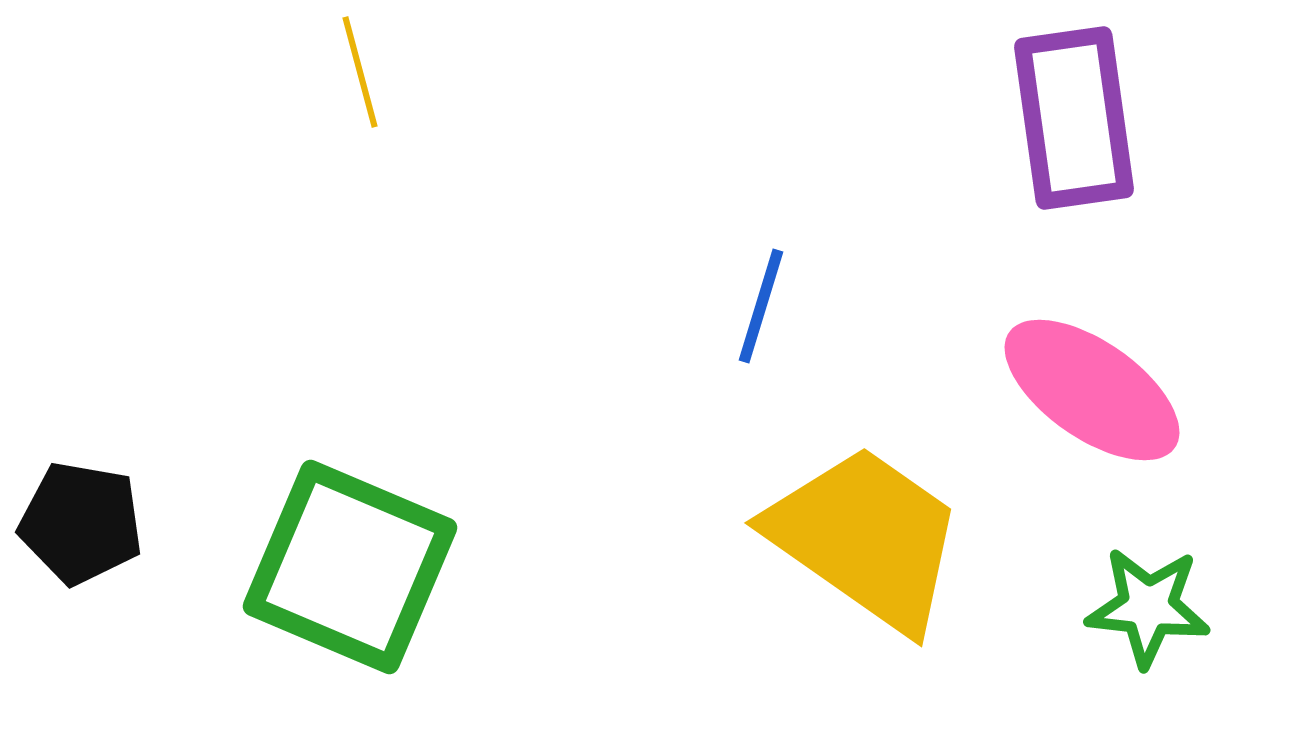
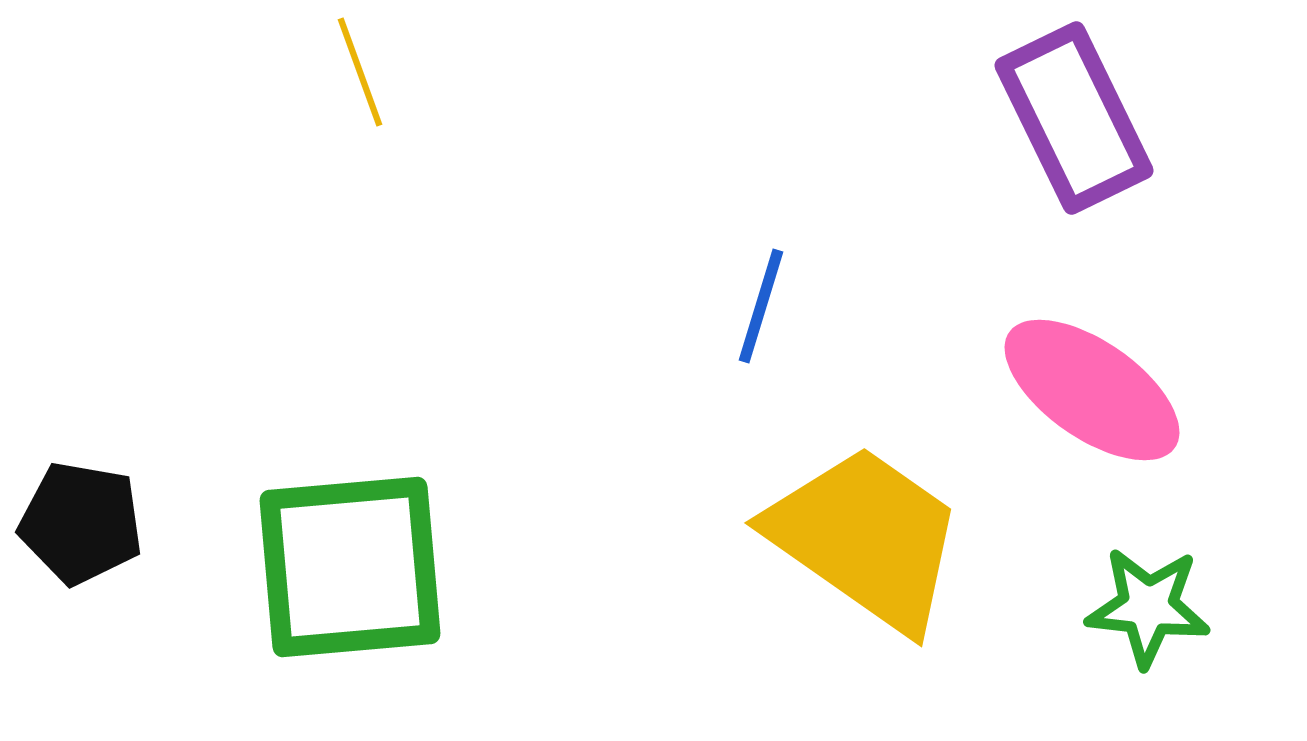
yellow line: rotated 5 degrees counterclockwise
purple rectangle: rotated 18 degrees counterclockwise
green square: rotated 28 degrees counterclockwise
